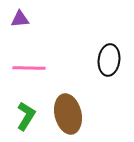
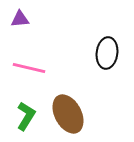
black ellipse: moved 2 px left, 7 px up
pink line: rotated 12 degrees clockwise
brown ellipse: rotated 15 degrees counterclockwise
